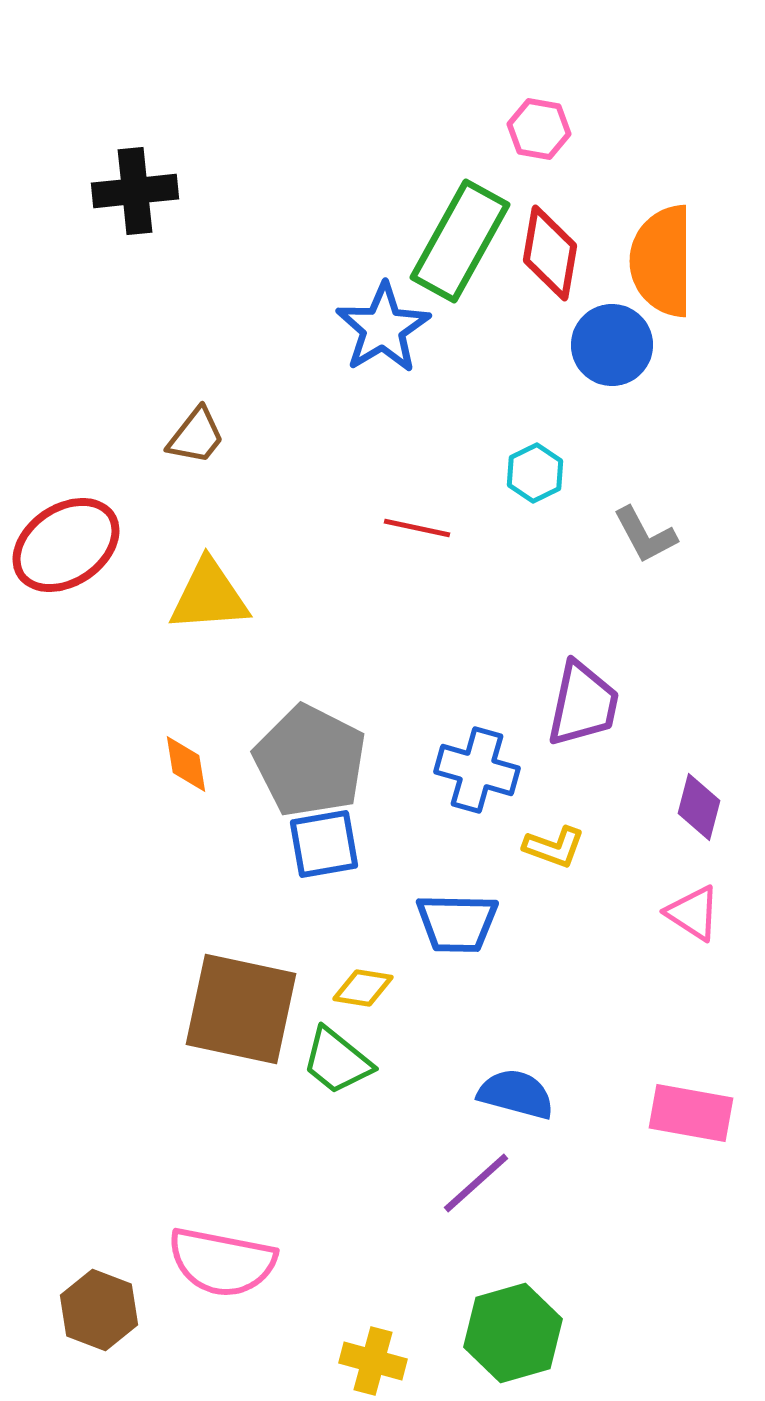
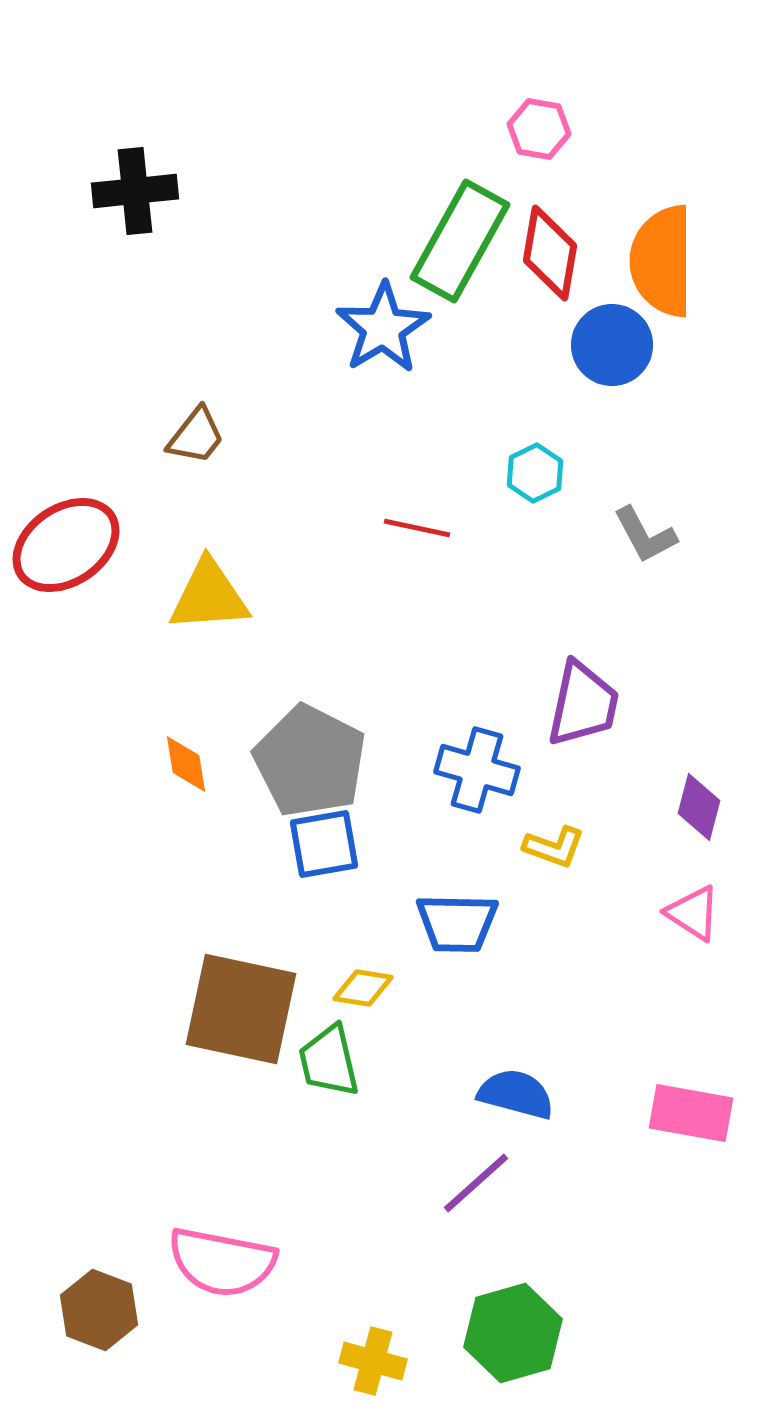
green trapezoid: moved 8 px left; rotated 38 degrees clockwise
